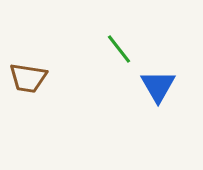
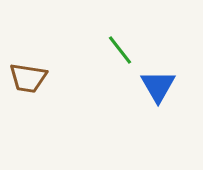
green line: moved 1 px right, 1 px down
